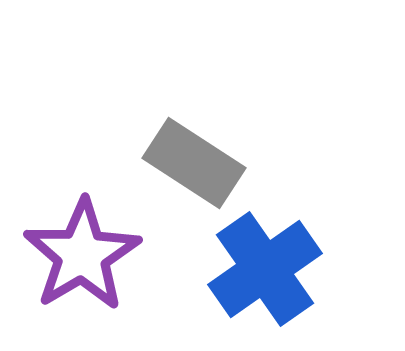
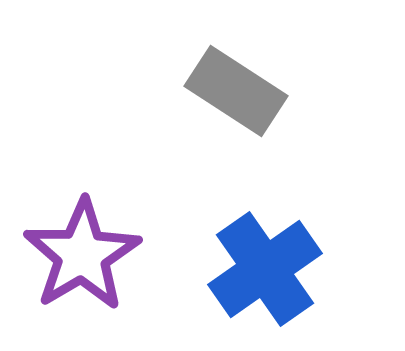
gray rectangle: moved 42 px right, 72 px up
